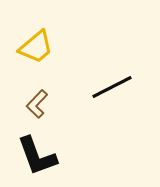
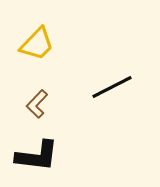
yellow trapezoid: moved 1 px right, 3 px up; rotated 6 degrees counterclockwise
black L-shape: rotated 63 degrees counterclockwise
